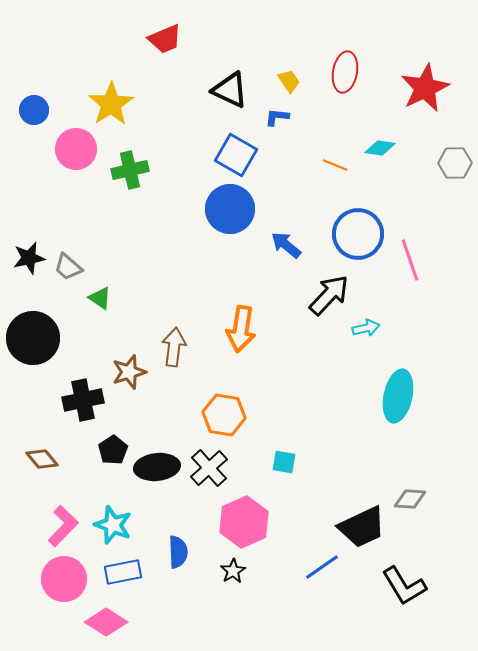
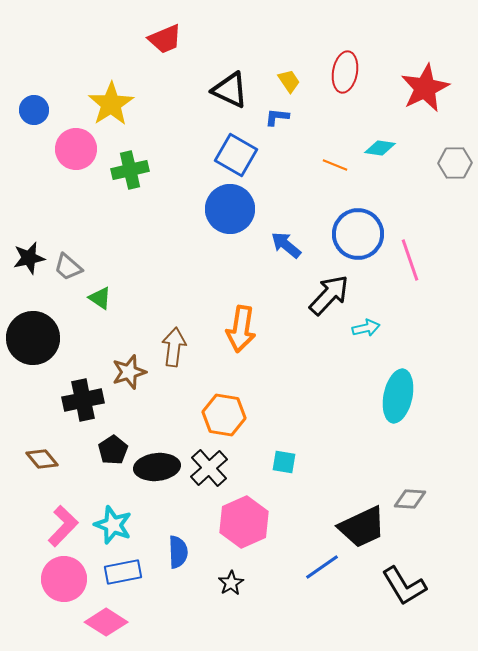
black star at (233, 571): moved 2 px left, 12 px down
